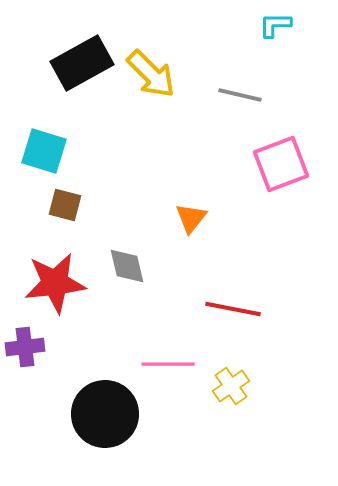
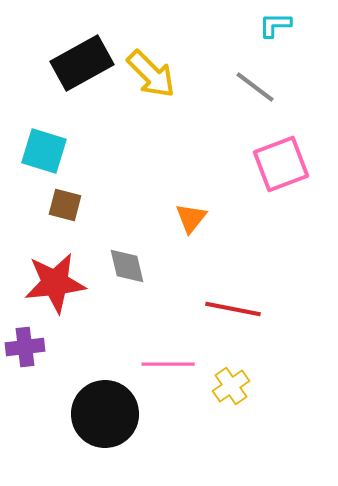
gray line: moved 15 px right, 8 px up; rotated 24 degrees clockwise
